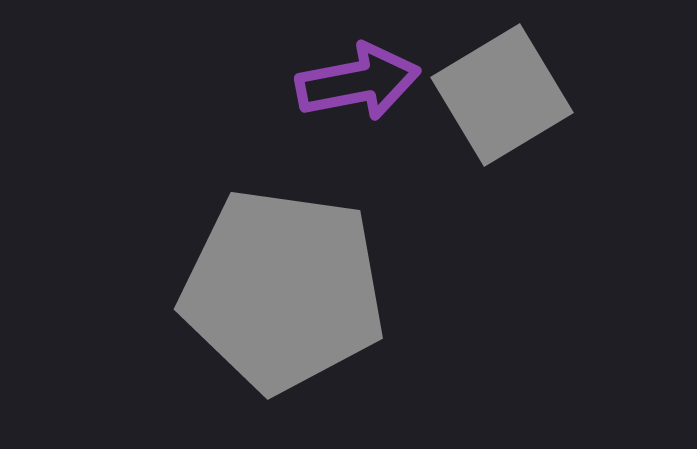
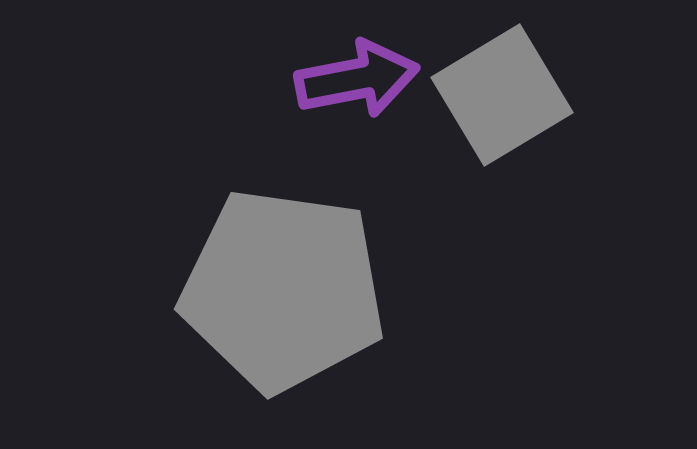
purple arrow: moved 1 px left, 3 px up
